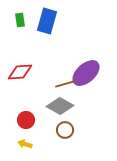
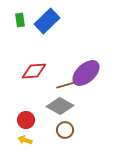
blue rectangle: rotated 30 degrees clockwise
red diamond: moved 14 px right, 1 px up
brown line: moved 1 px right, 1 px down
yellow arrow: moved 4 px up
